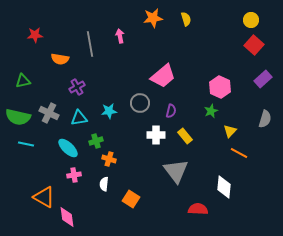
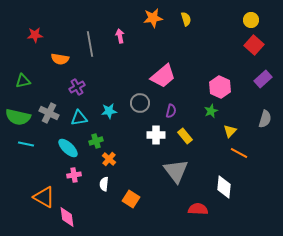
orange cross: rotated 24 degrees clockwise
